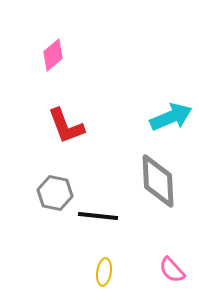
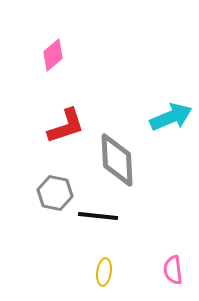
red L-shape: rotated 87 degrees counterclockwise
gray diamond: moved 41 px left, 21 px up
pink semicircle: moved 1 px right; rotated 36 degrees clockwise
